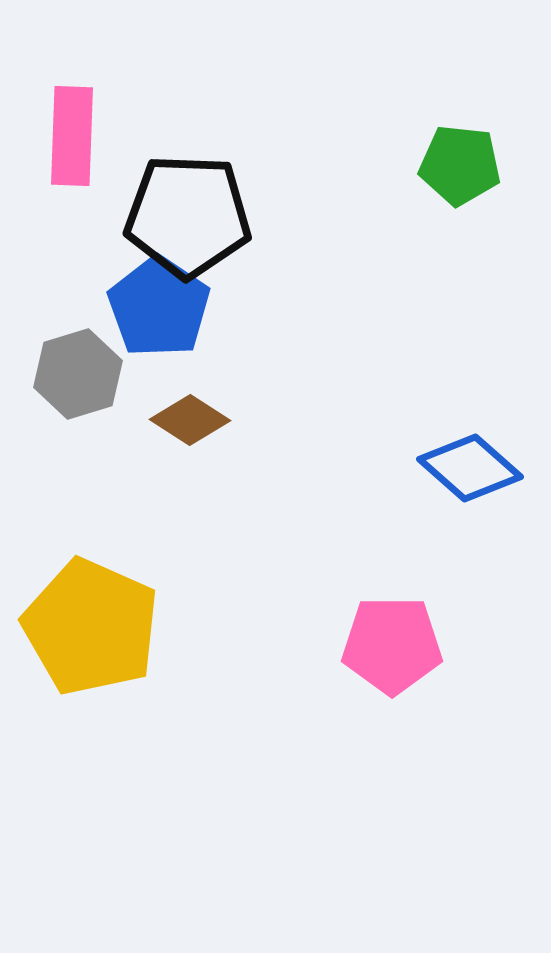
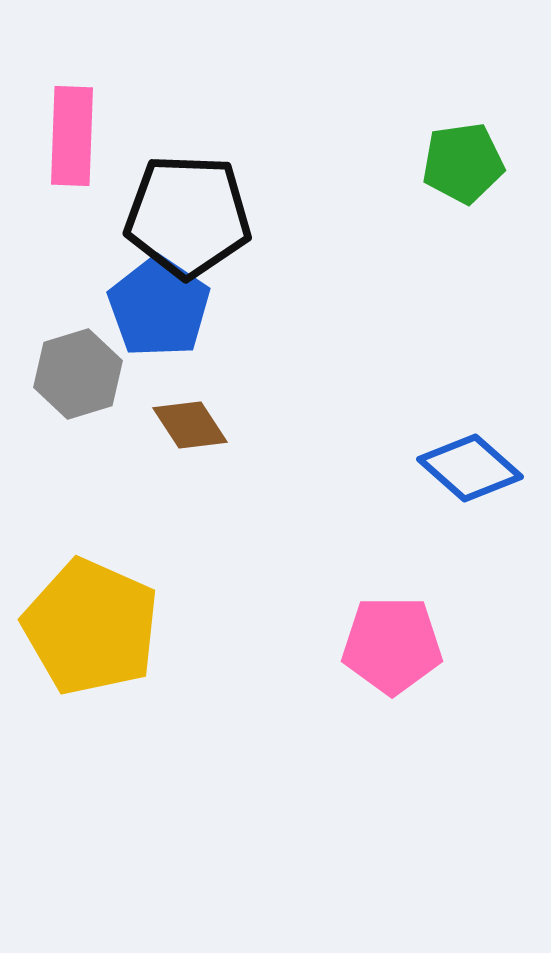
green pentagon: moved 3 px right, 2 px up; rotated 14 degrees counterclockwise
brown diamond: moved 5 px down; rotated 24 degrees clockwise
